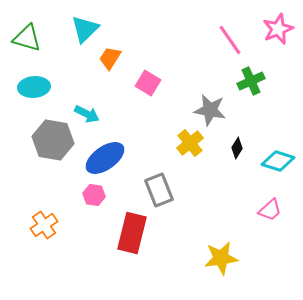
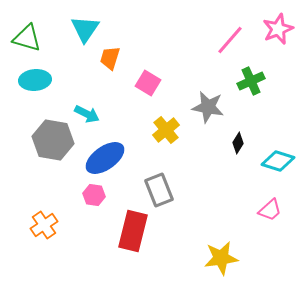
cyan triangle: rotated 12 degrees counterclockwise
pink line: rotated 76 degrees clockwise
orange trapezoid: rotated 15 degrees counterclockwise
cyan ellipse: moved 1 px right, 7 px up
gray star: moved 2 px left, 3 px up
yellow cross: moved 24 px left, 13 px up
black diamond: moved 1 px right, 5 px up
red rectangle: moved 1 px right, 2 px up
